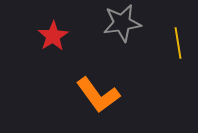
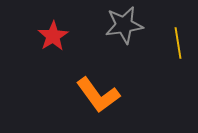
gray star: moved 2 px right, 2 px down
